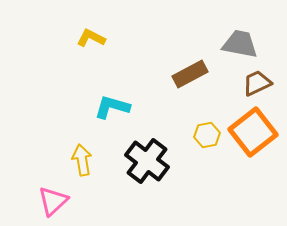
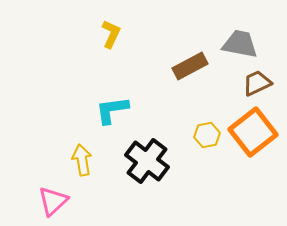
yellow L-shape: moved 20 px right, 4 px up; rotated 88 degrees clockwise
brown rectangle: moved 8 px up
cyan L-shape: moved 3 px down; rotated 24 degrees counterclockwise
